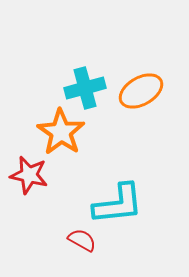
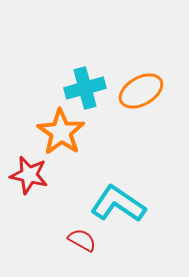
cyan L-shape: rotated 140 degrees counterclockwise
